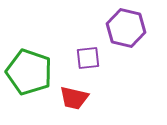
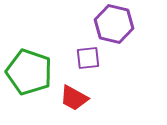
purple hexagon: moved 12 px left, 4 px up
red trapezoid: rotated 16 degrees clockwise
